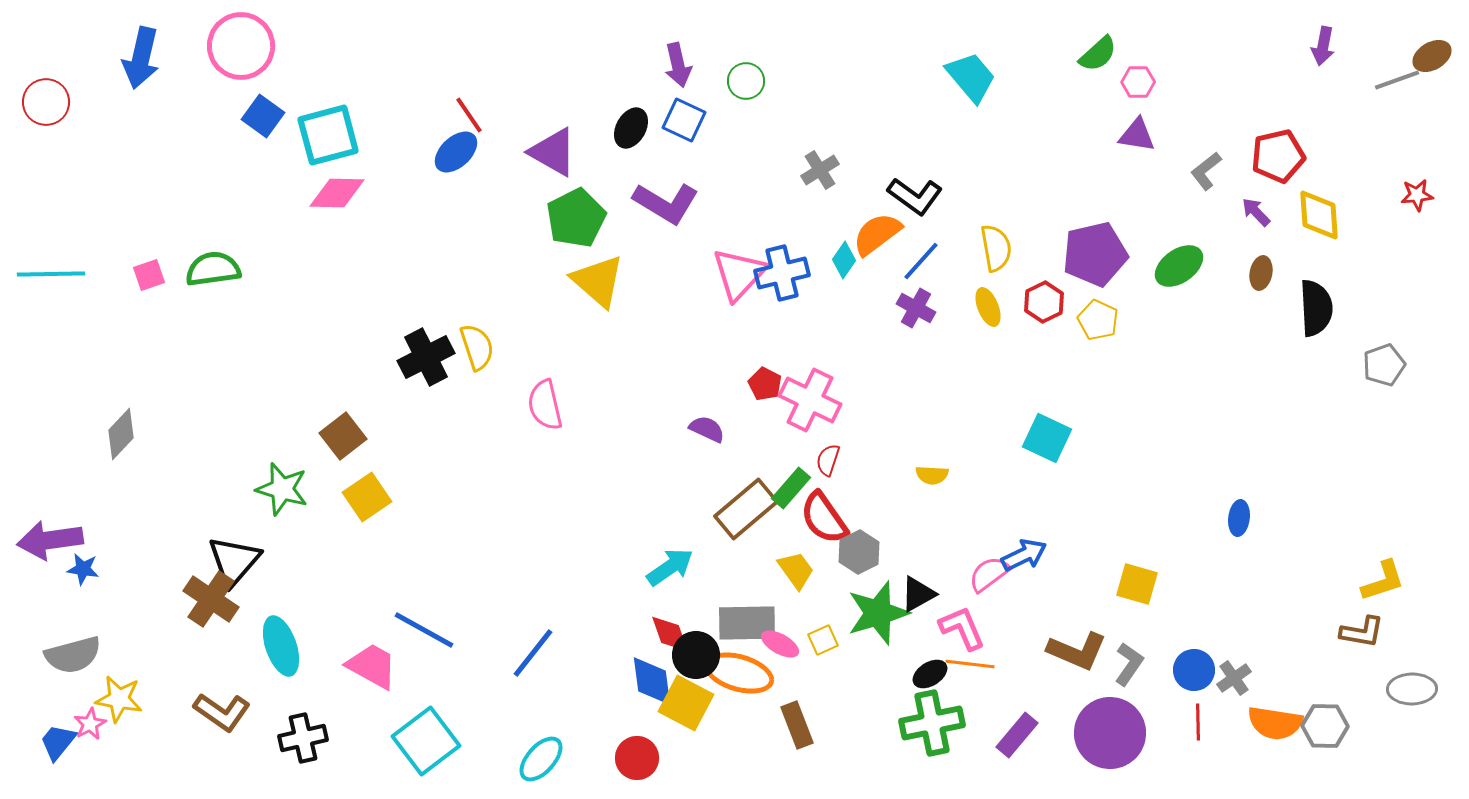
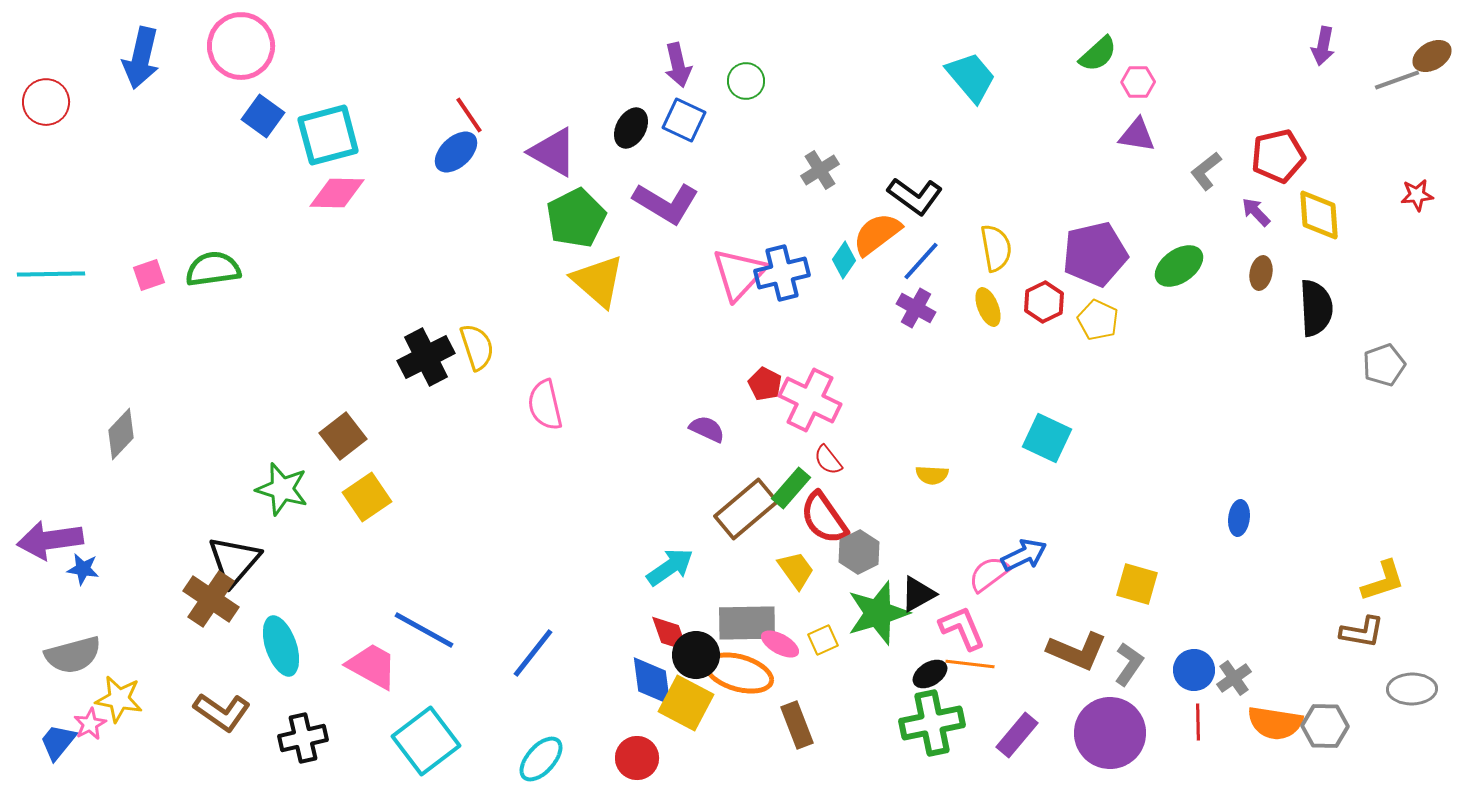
red semicircle at (828, 460): rotated 56 degrees counterclockwise
